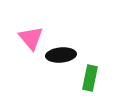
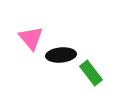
green rectangle: moved 1 px right, 5 px up; rotated 50 degrees counterclockwise
